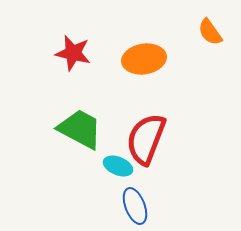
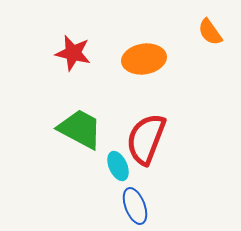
cyan ellipse: rotated 44 degrees clockwise
